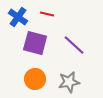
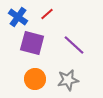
red line: rotated 56 degrees counterclockwise
purple square: moved 3 px left
gray star: moved 1 px left, 2 px up
